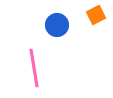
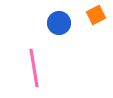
blue circle: moved 2 px right, 2 px up
